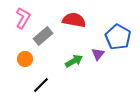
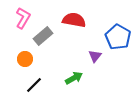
purple triangle: moved 3 px left, 2 px down
green arrow: moved 17 px down
black line: moved 7 px left
